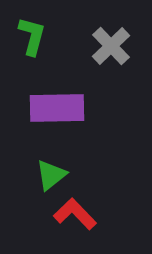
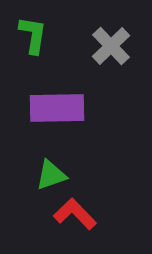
green L-shape: moved 1 px right, 1 px up; rotated 6 degrees counterclockwise
green triangle: rotated 20 degrees clockwise
